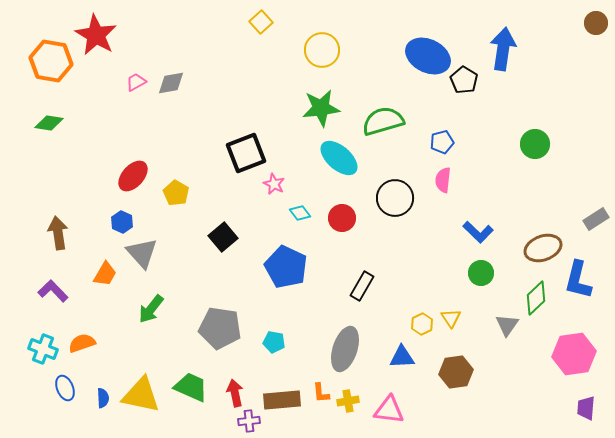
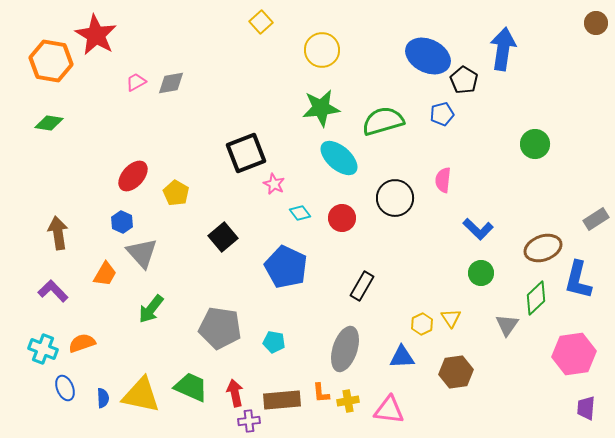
blue pentagon at (442, 142): moved 28 px up
blue L-shape at (478, 232): moved 3 px up
